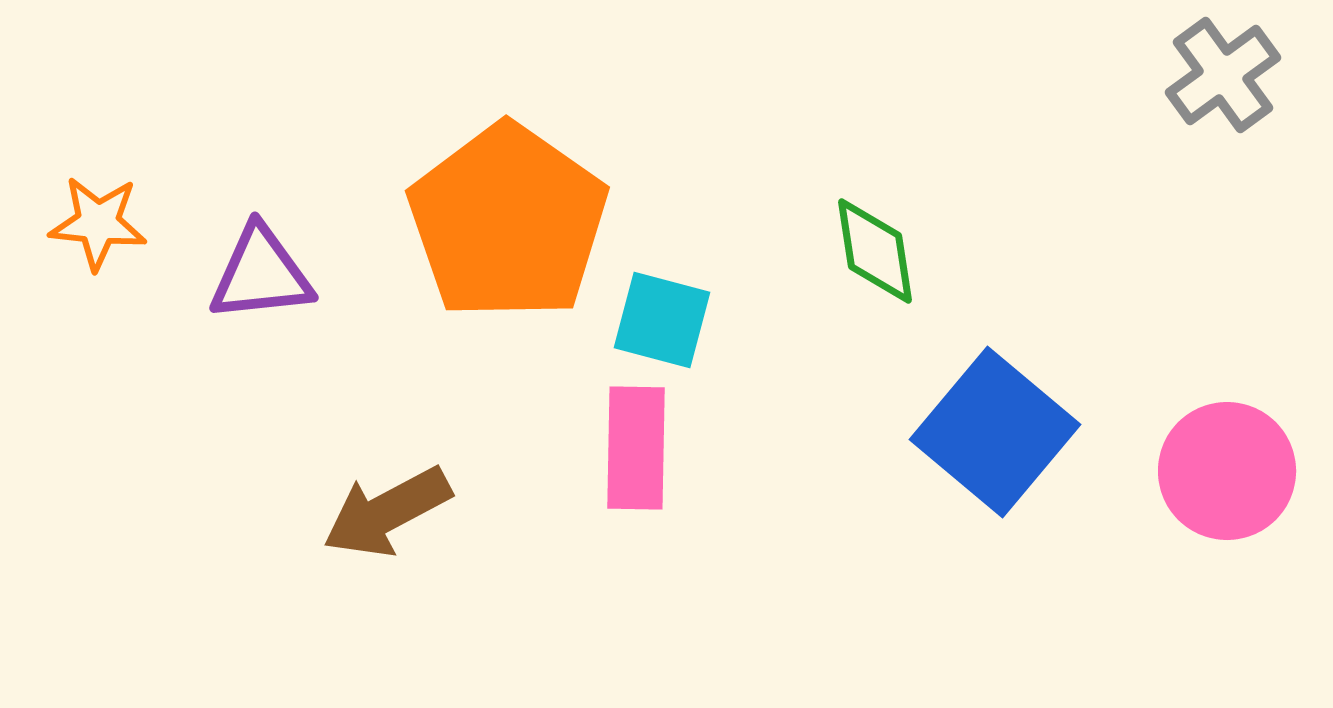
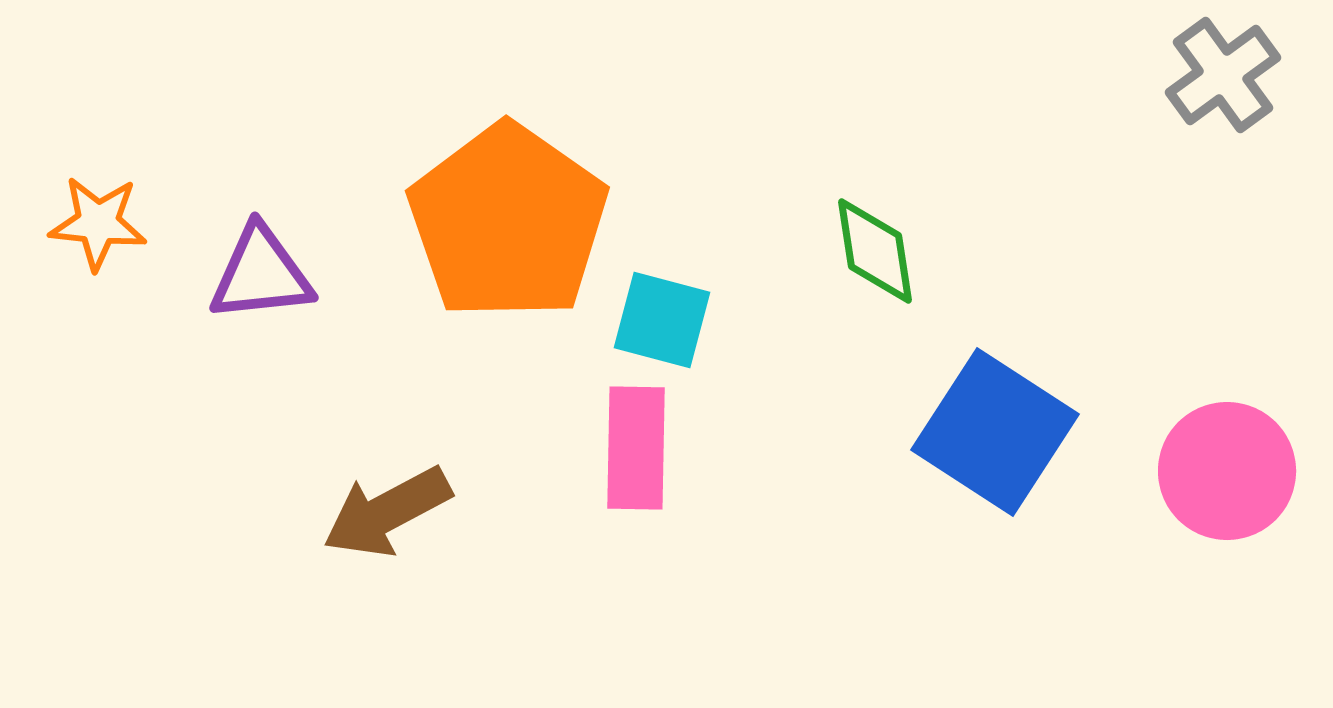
blue square: rotated 7 degrees counterclockwise
